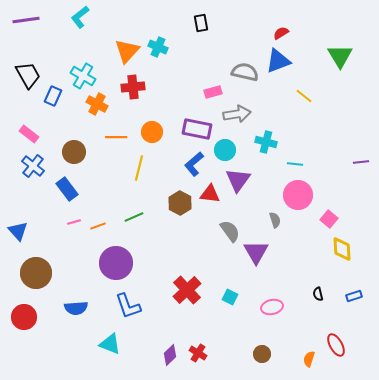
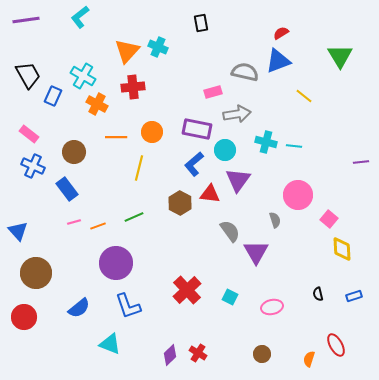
cyan line at (295, 164): moved 1 px left, 18 px up
blue cross at (33, 166): rotated 15 degrees counterclockwise
blue semicircle at (76, 308): moved 3 px right; rotated 35 degrees counterclockwise
